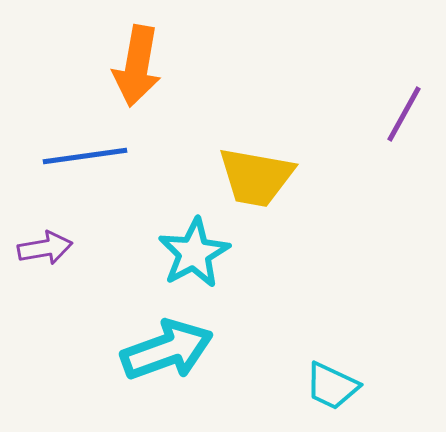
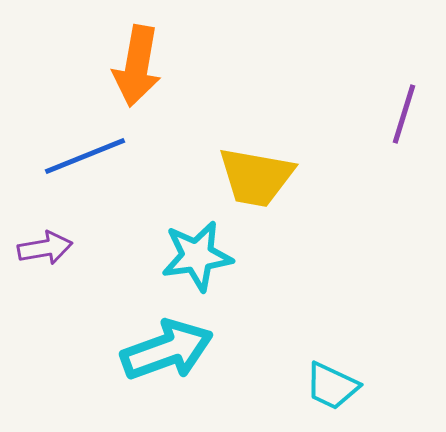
purple line: rotated 12 degrees counterclockwise
blue line: rotated 14 degrees counterclockwise
cyan star: moved 3 px right, 3 px down; rotated 20 degrees clockwise
